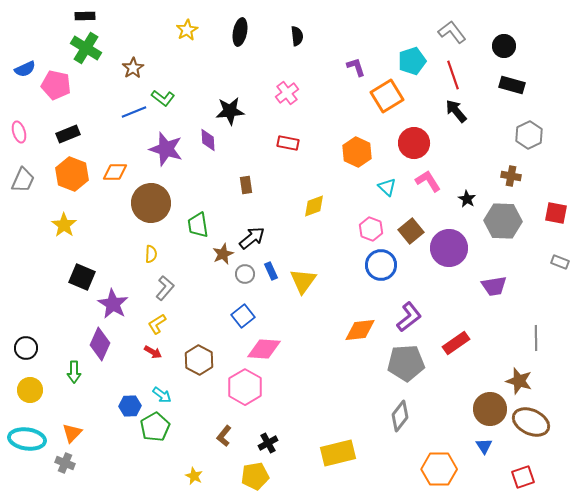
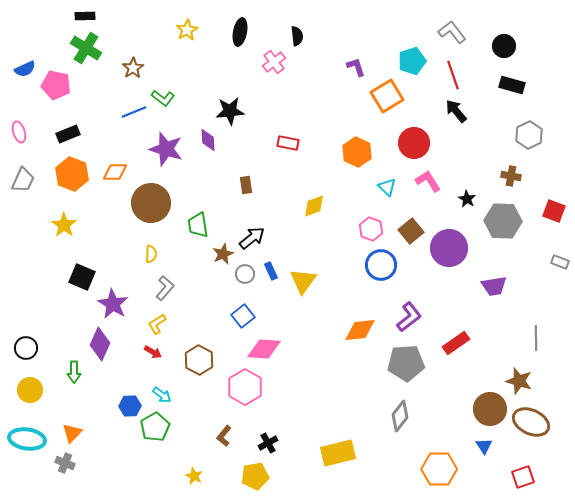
pink cross at (287, 93): moved 13 px left, 31 px up
red square at (556, 213): moved 2 px left, 2 px up; rotated 10 degrees clockwise
